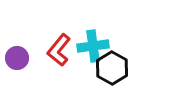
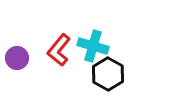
cyan cross: rotated 24 degrees clockwise
black hexagon: moved 4 px left, 6 px down
